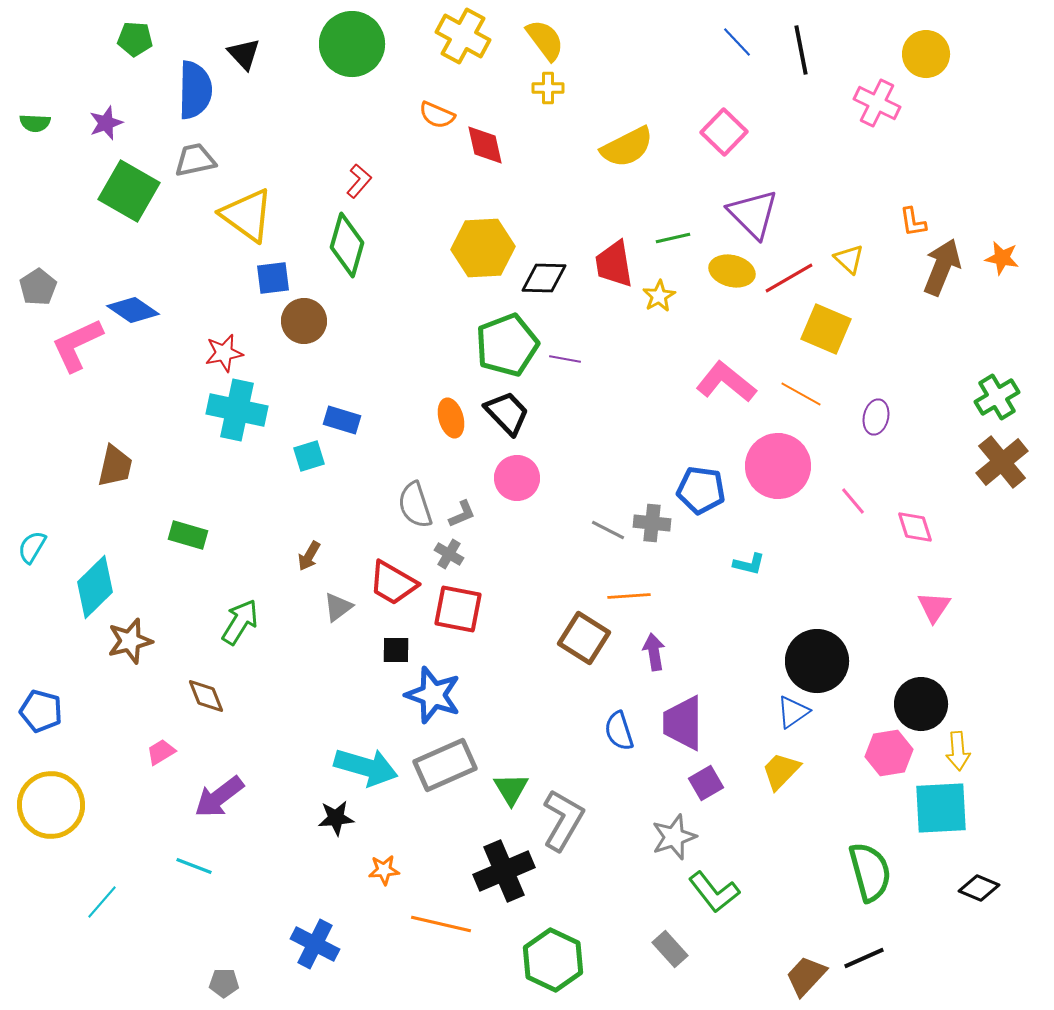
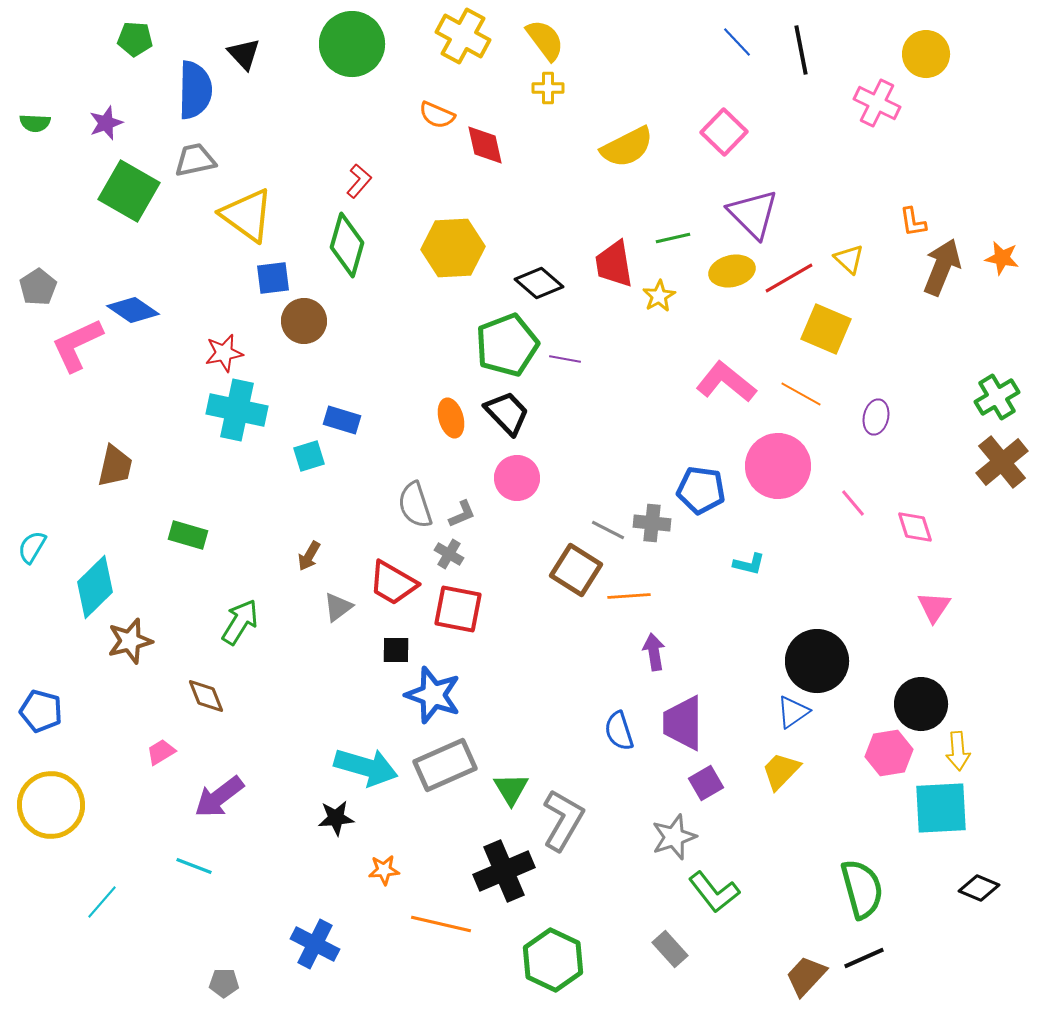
yellow hexagon at (483, 248): moved 30 px left
yellow ellipse at (732, 271): rotated 27 degrees counterclockwise
black diamond at (544, 278): moved 5 px left, 5 px down; rotated 39 degrees clockwise
pink line at (853, 501): moved 2 px down
brown square at (584, 638): moved 8 px left, 68 px up
green semicircle at (870, 872): moved 8 px left, 17 px down
